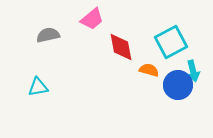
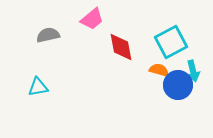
orange semicircle: moved 10 px right
